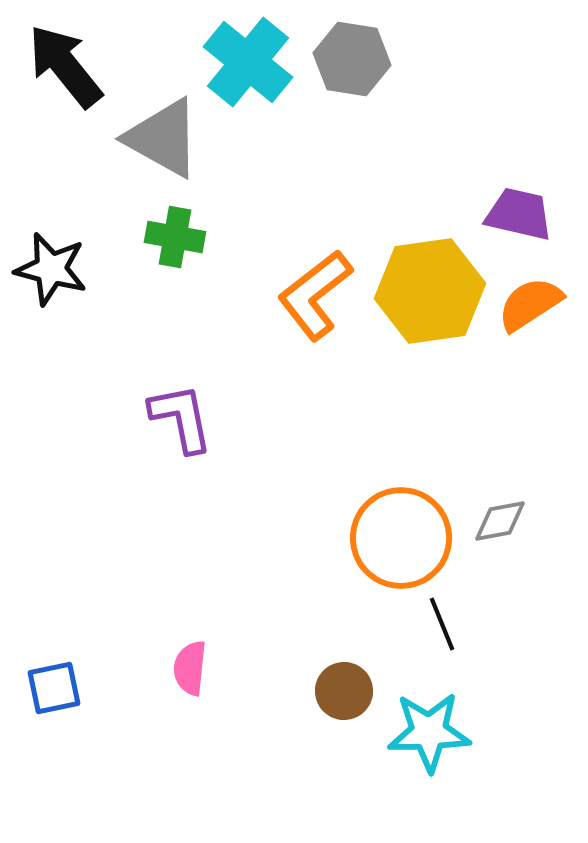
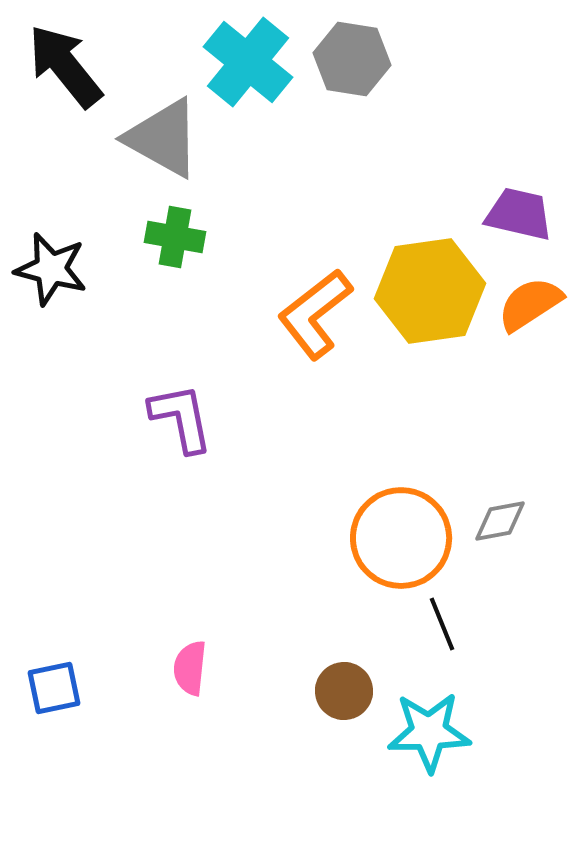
orange L-shape: moved 19 px down
